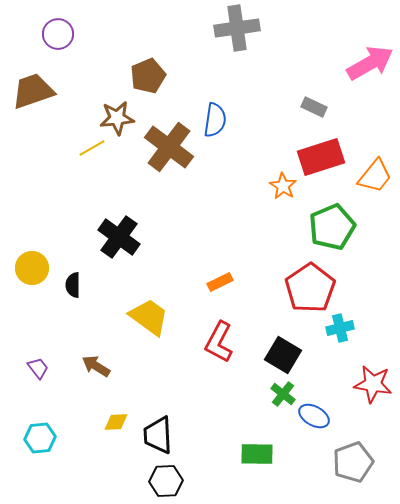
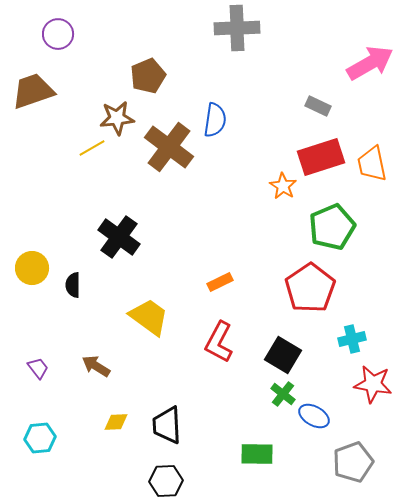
gray cross: rotated 6 degrees clockwise
gray rectangle: moved 4 px right, 1 px up
orange trapezoid: moved 3 px left, 12 px up; rotated 129 degrees clockwise
cyan cross: moved 12 px right, 11 px down
black trapezoid: moved 9 px right, 10 px up
